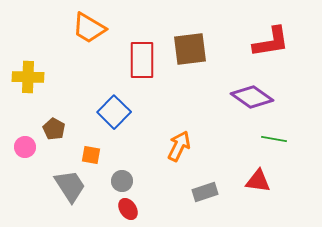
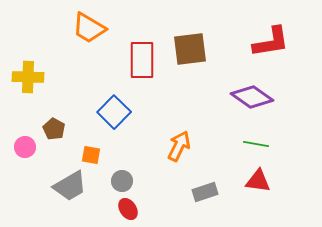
green line: moved 18 px left, 5 px down
gray trapezoid: rotated 93 degrees clockwise
